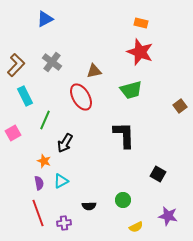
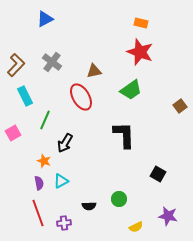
green trapezoid: rotated 20 degrees counterclockwise
green circle: moved 4 px left, 1 px up
